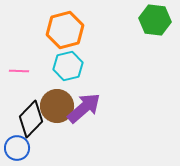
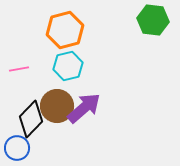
green hexagon: moved 2 px left
pink line: moved 2 px up; rotated 12 degrees counterclockwise
